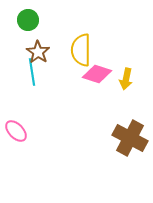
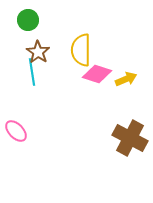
yellow arrow: rotated 125 degrees counterclockwise
